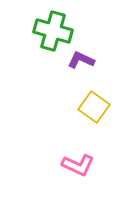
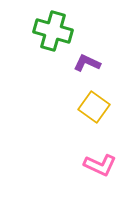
purple L-shape: moved 6 px right, 3 px down
pink L-shape: moved 22 px right
